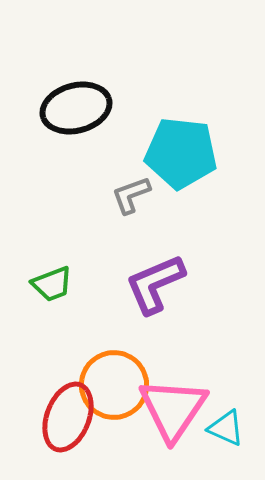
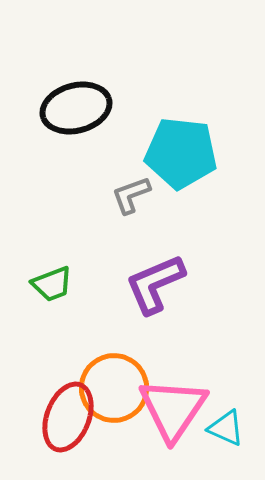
orange circle: moved 3 px down
